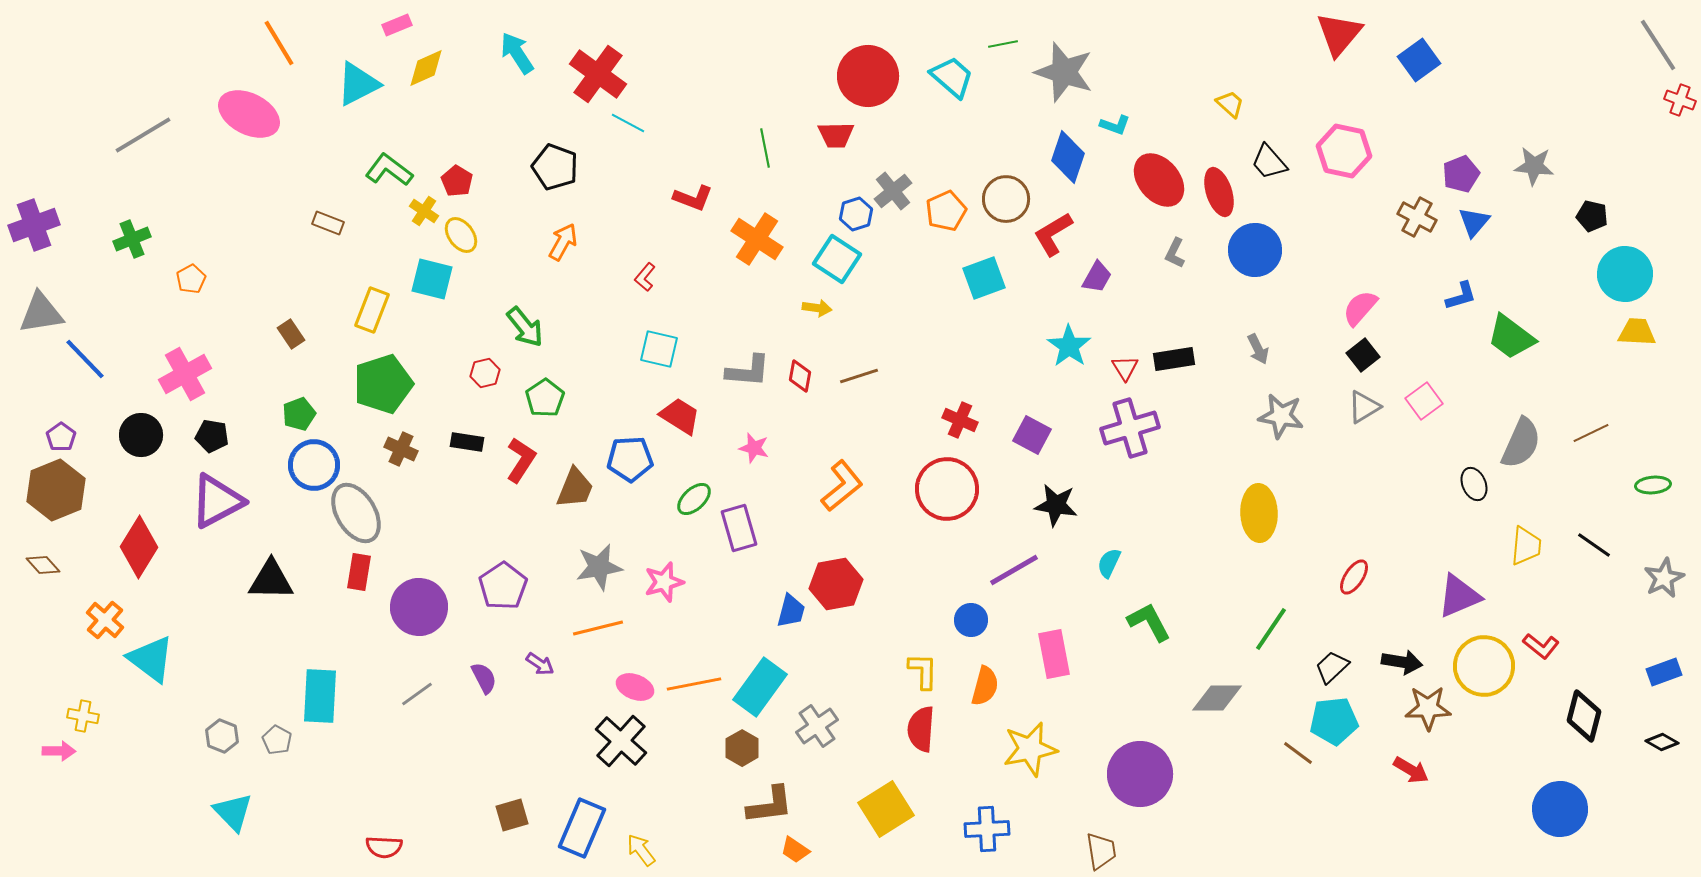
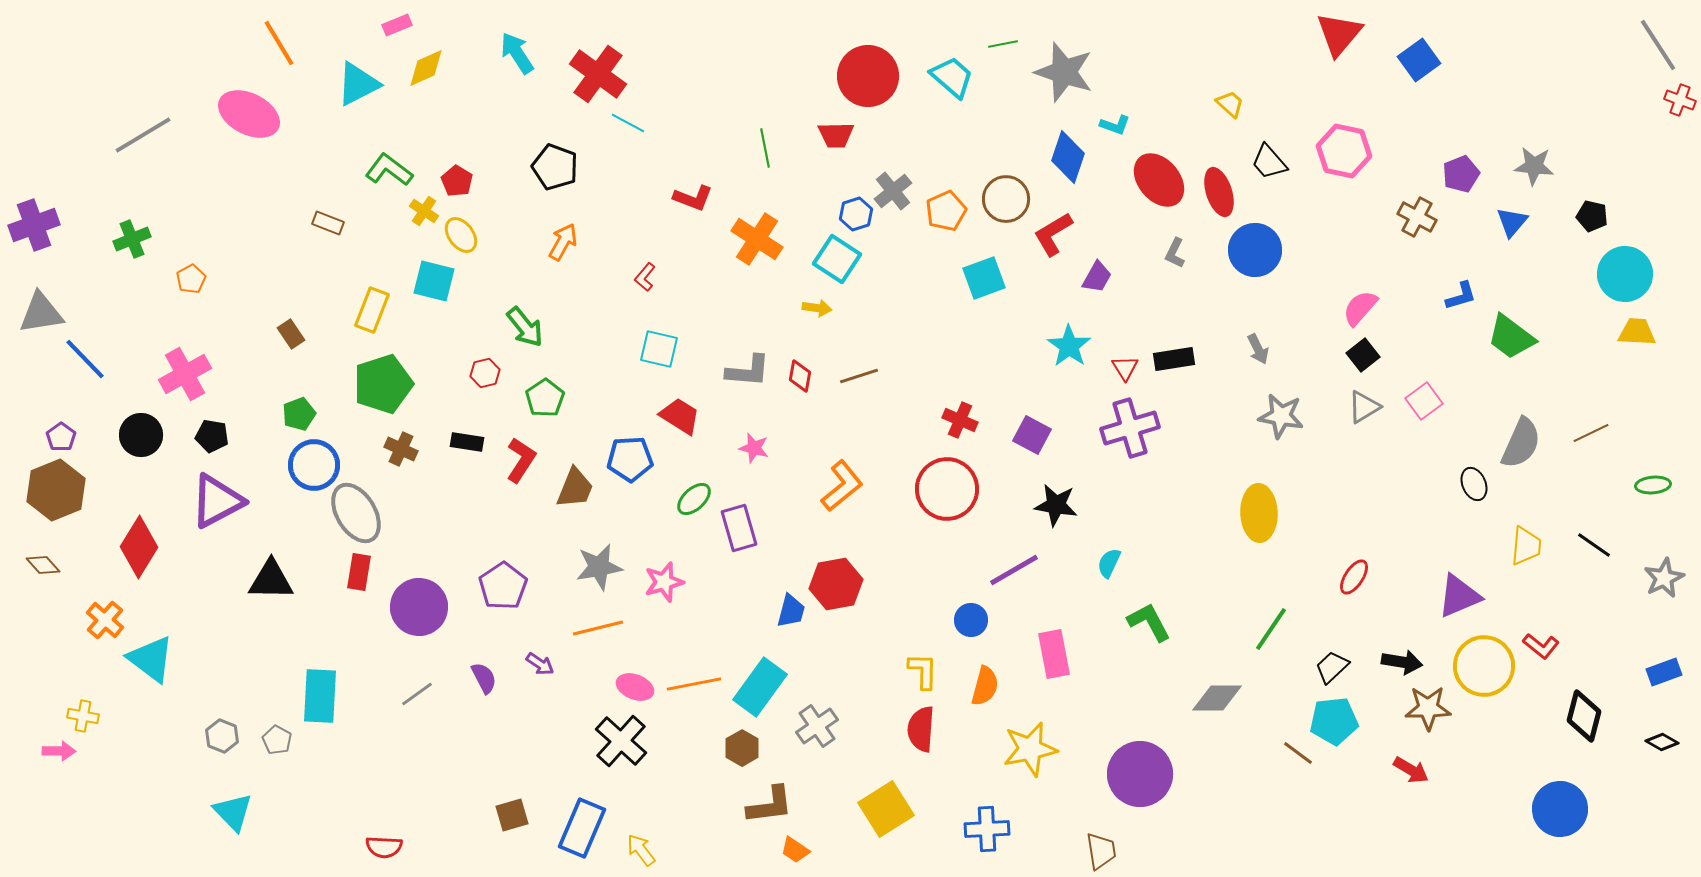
blue triangle at (1474, 222): moved 38 px right
cyan square at (432, 279): moved 2 px right, 2 px down
